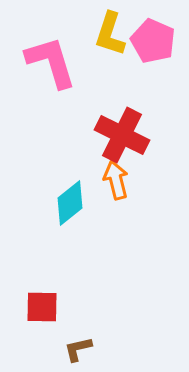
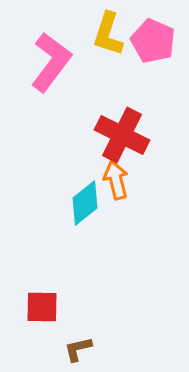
yellow L-shape: moved 2 px left
pink L-shape: rotated 54 degrees clockwise
cyan diamond: moved 15 px right
